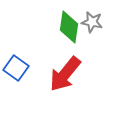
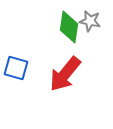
gray star: moved 2 px left, 1 px up
blue square: rotated 20 degrees counterclockwise
